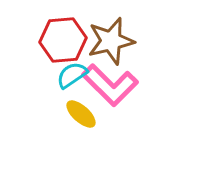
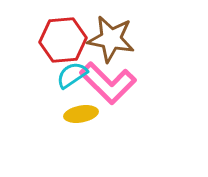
brown star: moved 2 px up; rotated 24 degrees clockwise
pink L-shape: moved 2 px left, 2 px up
yellow ellipse: rotated 52 degrees counterclockwise
